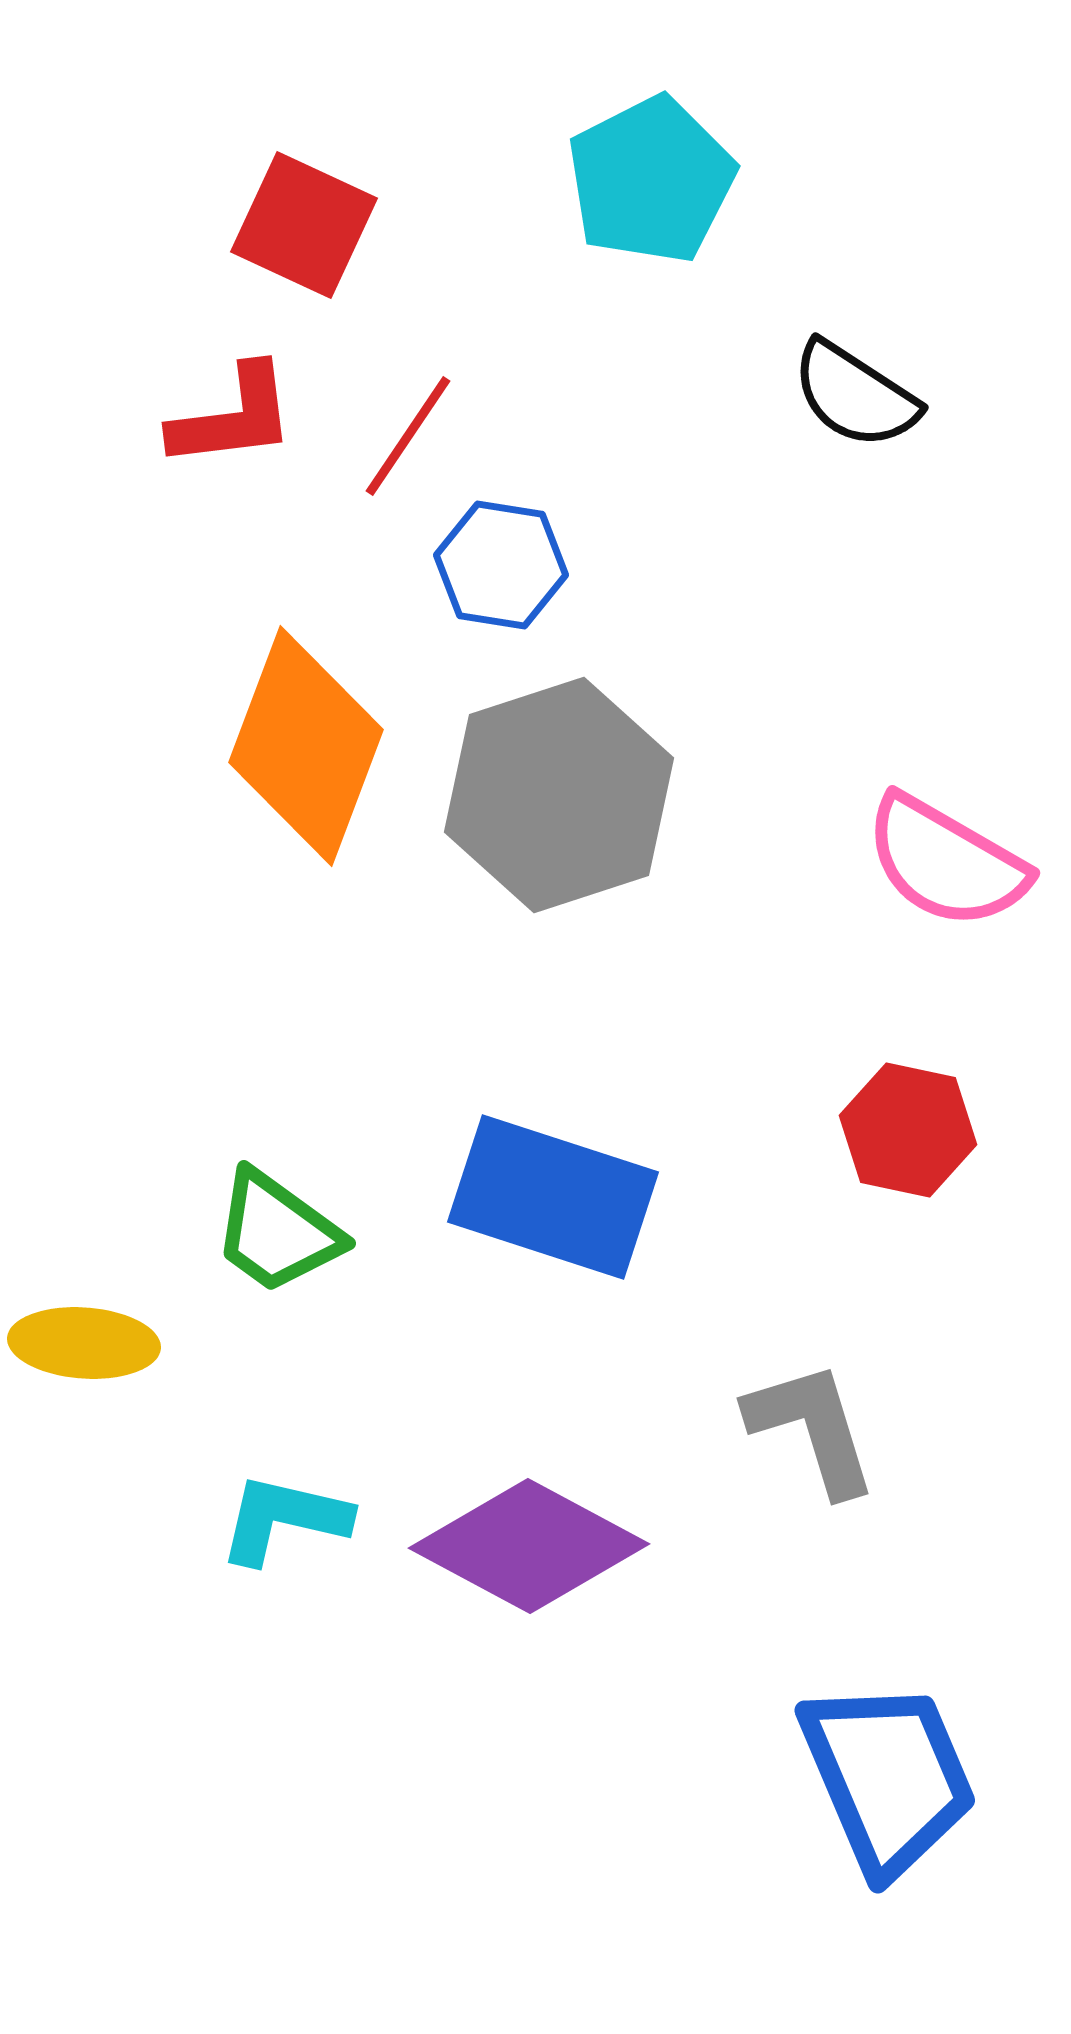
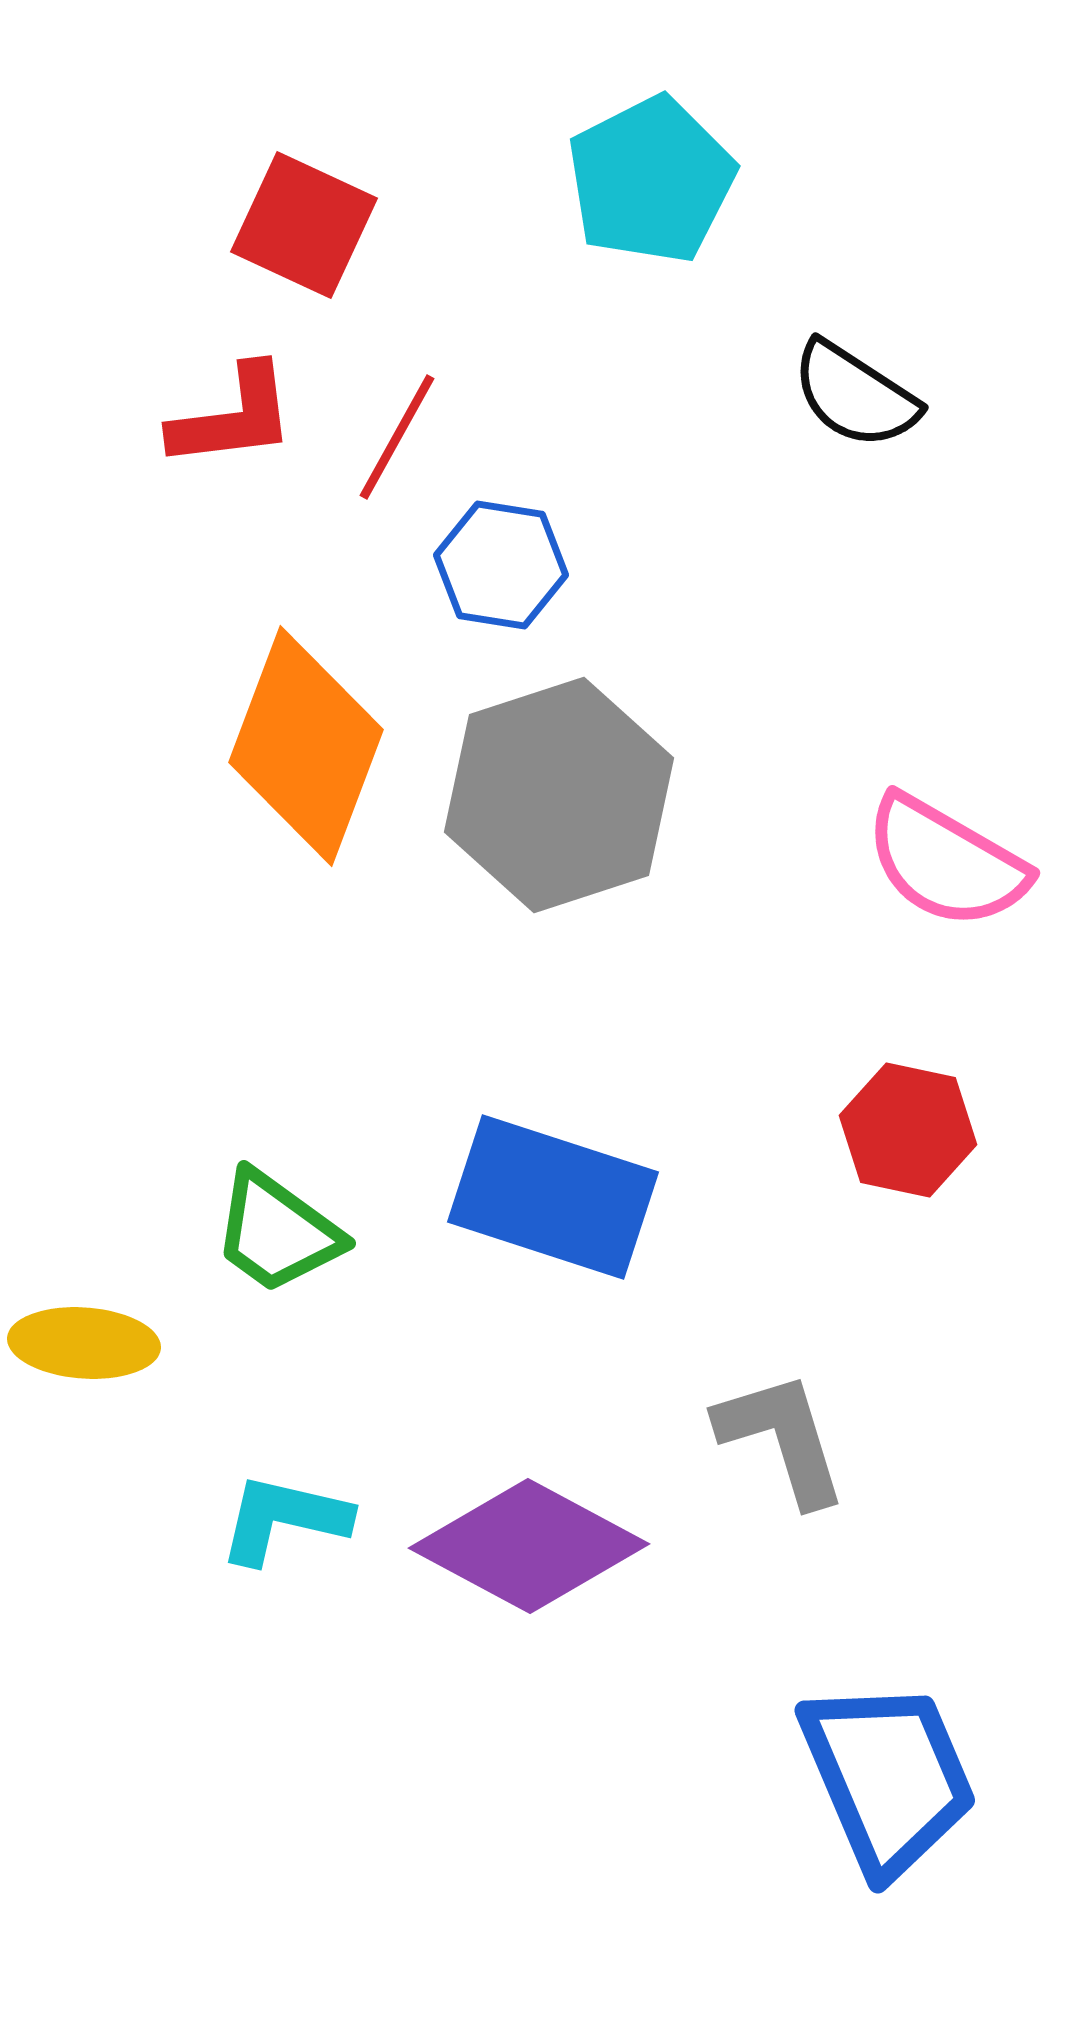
red line: moved 11 px left, 1 px down; rotated 5 degrees counterclockwise
gray L-shape: moved 30 px left, 10 px down
